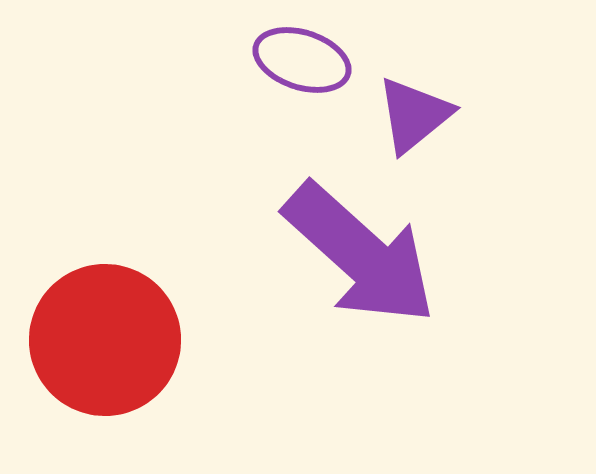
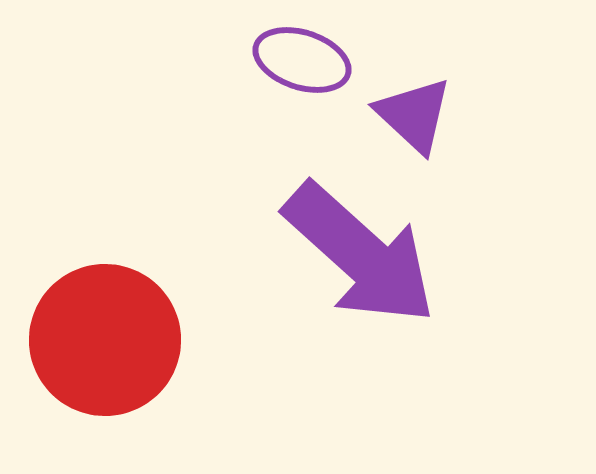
purple triangle: rotated 38 degrees counterclockwise
